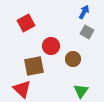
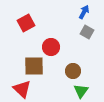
red circle: moved 1 px down
brown circle: moved 12 px down
brown square: rotated 10 degrees clockwise
